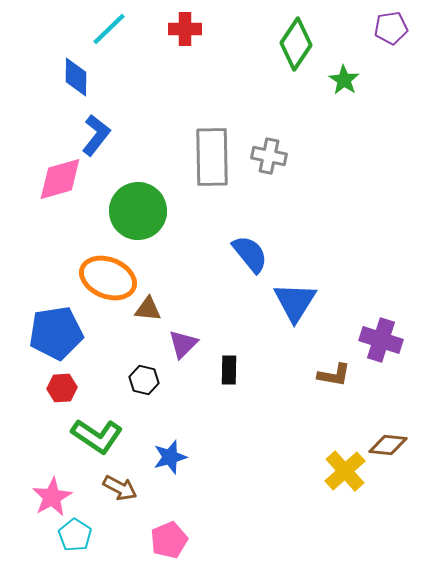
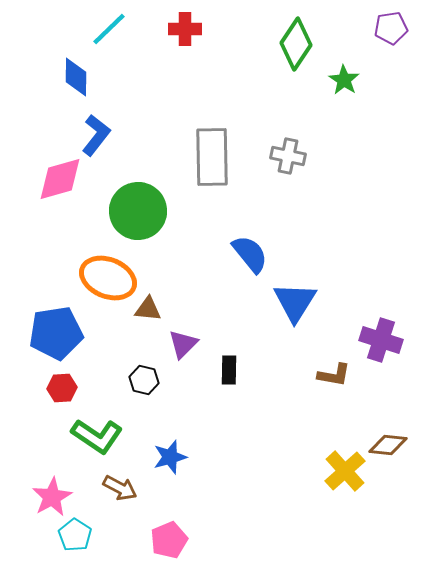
gray cross: moved 19 px right
